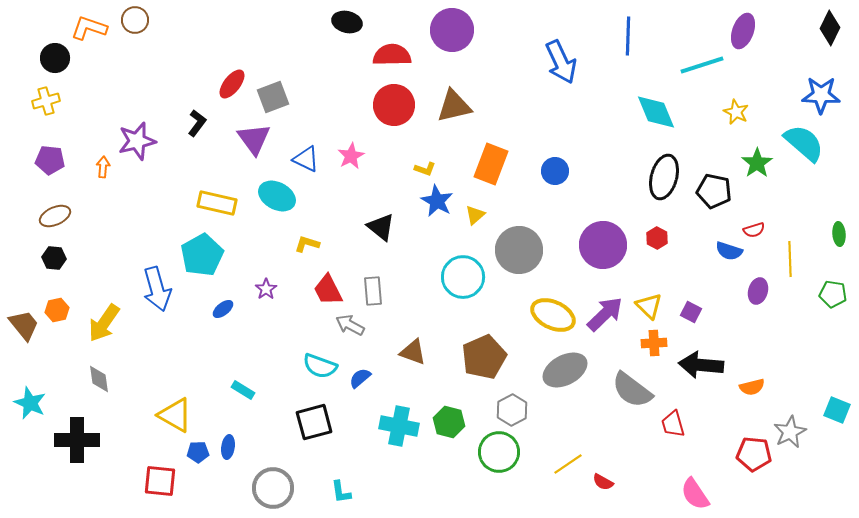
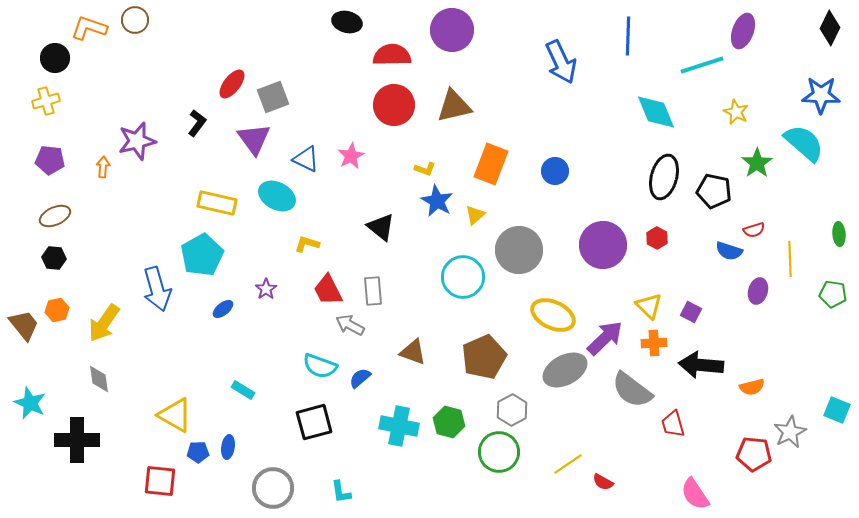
purple arrow at (605, 314): moved 24 px down
